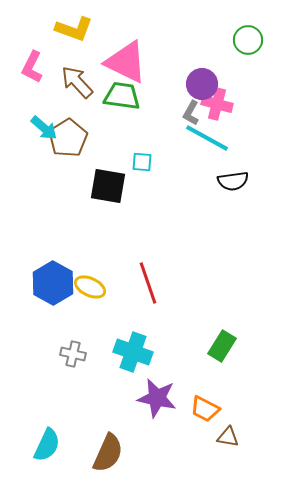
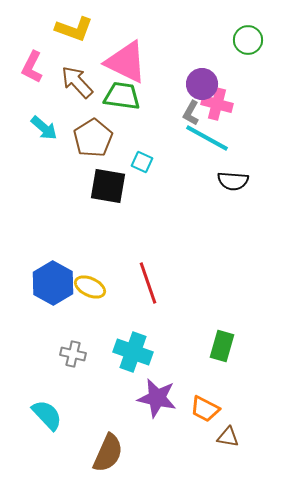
brown pentagon: moved 25 px right
cyan square: rotated 20 degrees clockwise
black semicircle: rotated 12 degrees clockwise
green rectangle: rotated 16 degrees counterclockwise
cyan semicircle: moved 30 px up; rotated 68 degrees counterclockwise
